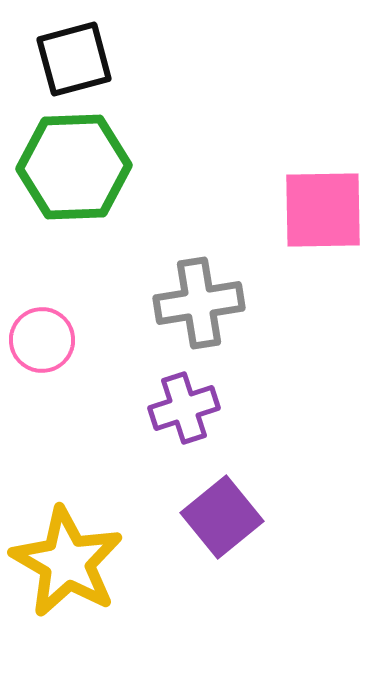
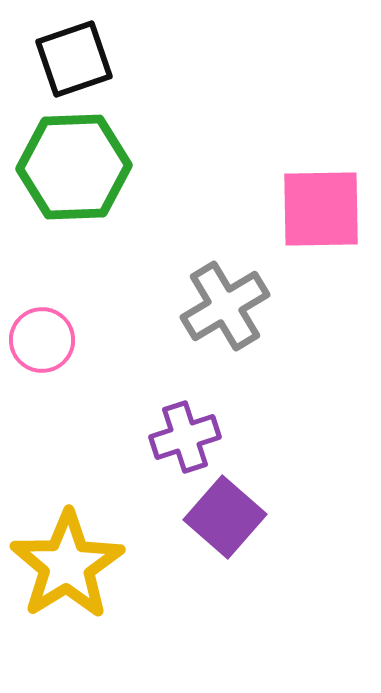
black square: rotated 4 degrees counterclockwise
pink square: moved 2 px left, 1 px up
gray cross: moved 26 px right, 3 px down; rotated 22 degrees counterclockwise
purple cross: moved 1 px right, 29 px down
purple square: moved 3 px right; rotated 10 degrees counterclockwise
yellow star: moved 3 px down; rotated 10 degrees clockwise
